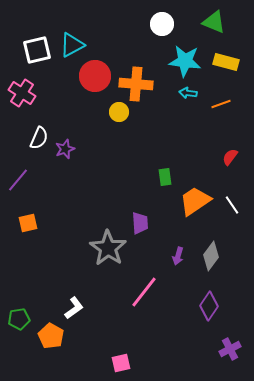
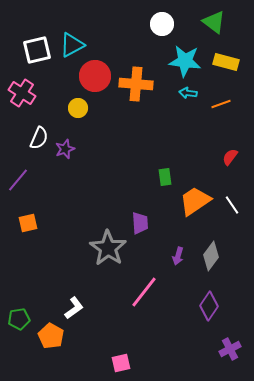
green triangle: rotated 15 degrees clockwise
yellow circle: moved 41 px left, 4 px up
